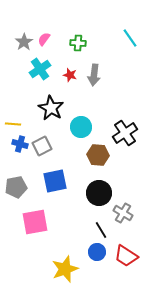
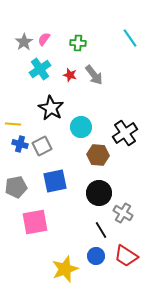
gray arrow: rotated 45 degrees counterclockwise
blue circle: moved 1 px left, 4 px down
